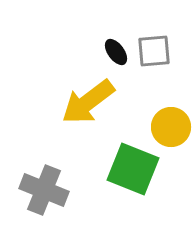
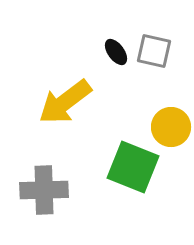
gray square: rotated 18 degrees clockwise
yellow arrow: moved 23 px left
green square: moved 2 px up
gray cross: rotated 24 degrees counterclockwise
